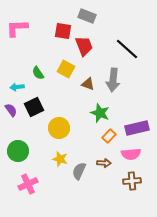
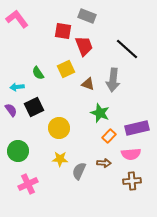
pink L-shape: moved 9 px up; rotated 55 degrees clockwise
yellow square: rotated 36 degrees clockwise
yellow star: rotated 14 degrees counterclockwise
